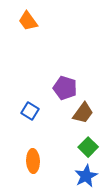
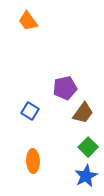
purple pentagon: rotated 30 degrees counterclockwise
